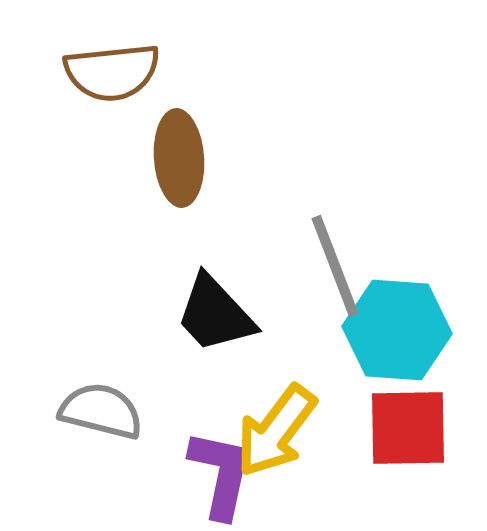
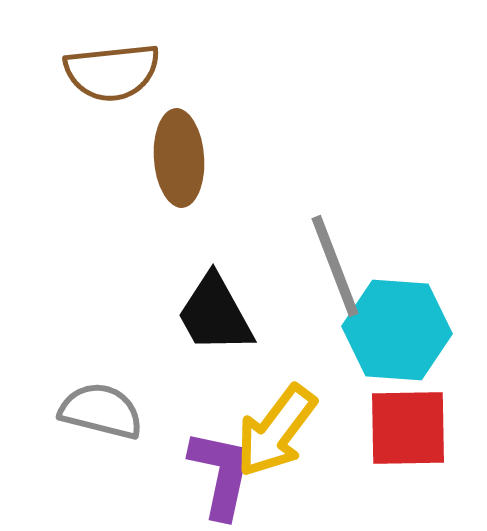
black trapezoid: rotated 14 degrees clockwise
